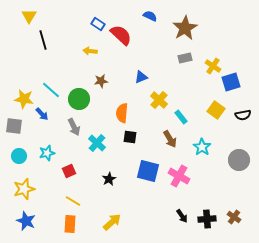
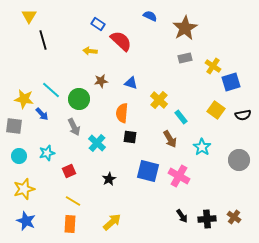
red semicircle at (121, 35): moved 6 px down
blue triangle at (141, 77): moved 10 px left, 6 px down; rotated 40 degrees clockwise
